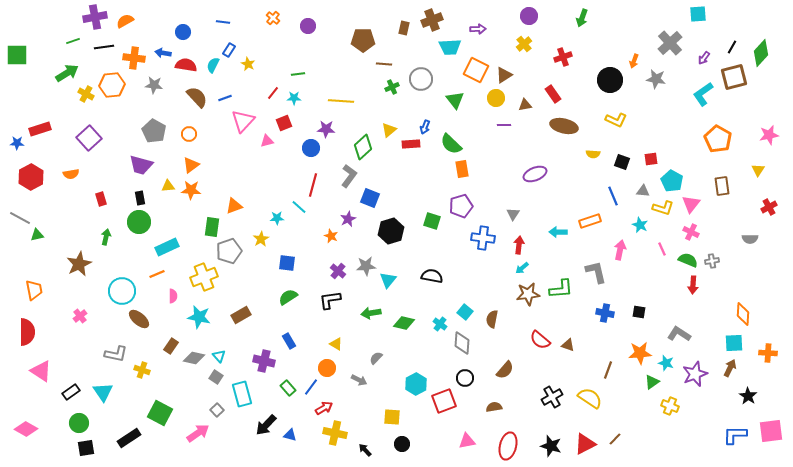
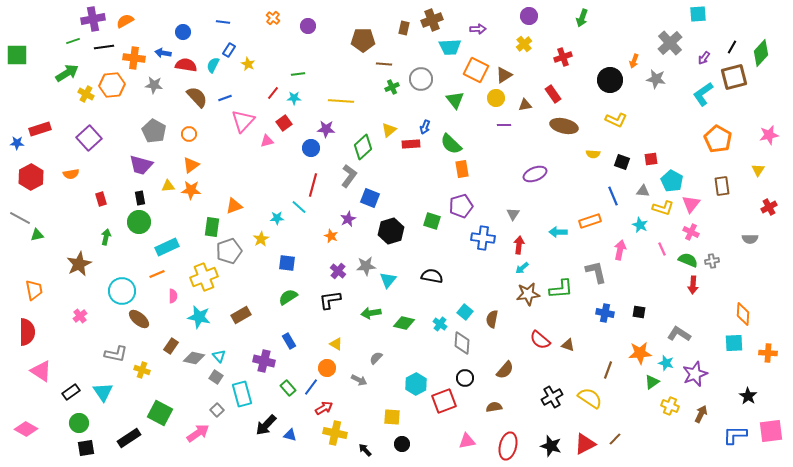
purple cross at (95, 17): moved 2 px left, 2 px down
red square at (284, 123): rotated 14 degrees counterclockwise
brown arrow at (730, 368): moved 29 px left, 46 px down
